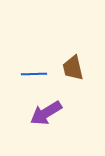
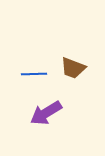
brown trapezoid: rotated 56 degrees counterclockwise
